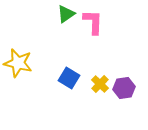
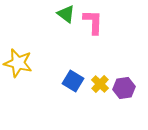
green triangle: rotated 48 degrees counterclockwise
blue square: moved 4 px right, 3 px down
